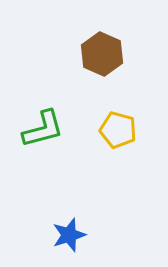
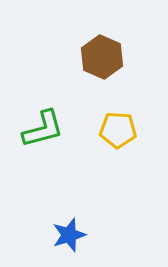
brown hexagon: moved 3 px down
yellow pentagon: rotated 12 degrees counterclockwise
